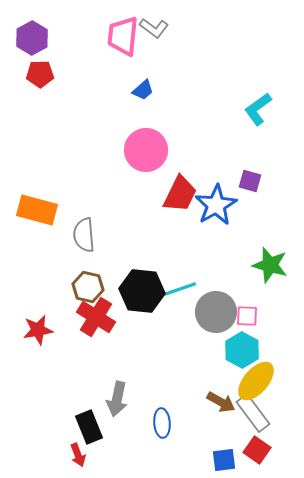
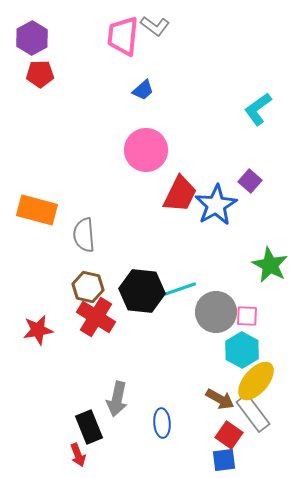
gray L-shape: moved 1 px right, 2 px up
purple square: rotated 25 degrees clockwise
green star: rotated 12 degrees clockwise
brown arrow: moved 1 px left, 3 px up
red square: moved 28 px left, 15 px up
